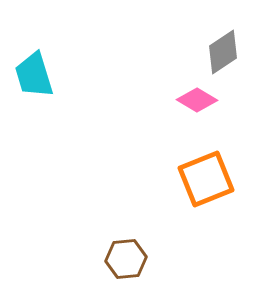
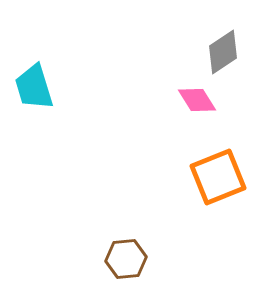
cyan trapezoid: moved 12 px down
pink diamond: rotated 27 degrees clockwise
orange square: moved 12 px right, 2 px up
